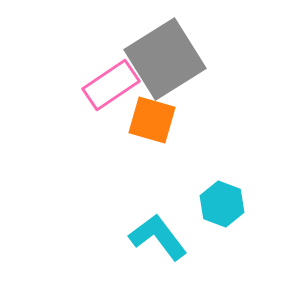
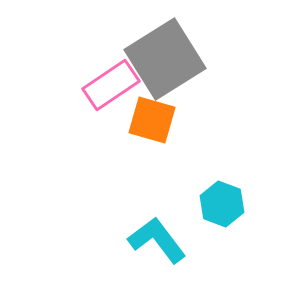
cyan L-shape: moved 1 px left, 3 px down
